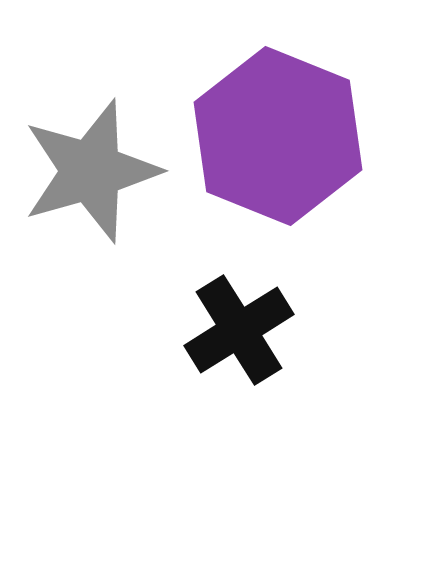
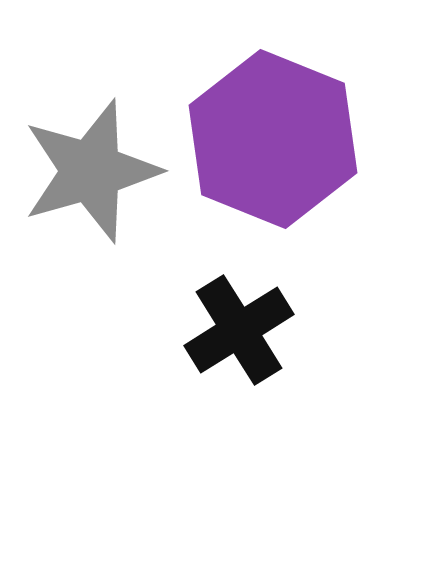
purple hexagon: moved 5 px left, 3 px down
